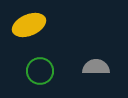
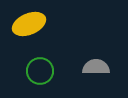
yellow ellipse: moved 1 px up
